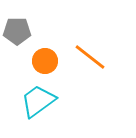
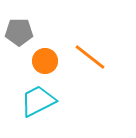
gray pentagon: moved 2 px right, 1 px down
cyan trapezoid: rotated 9 degrees clockwise
